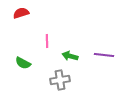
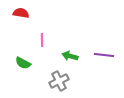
red semicircle: rotated 28 degrees clockwise
pink line: moved 5 px left, 1 px up
gray cross: moved 1 px left, 1 px down; rotated 18 degrees counterclockwise
